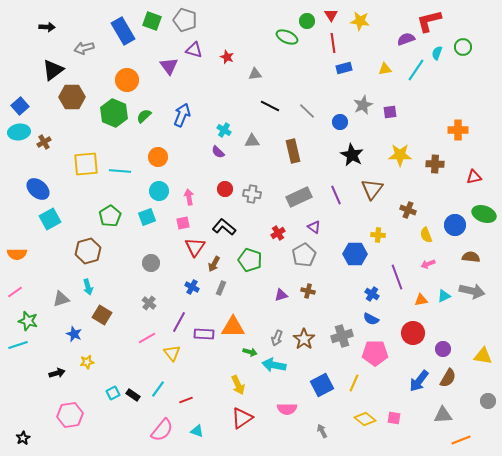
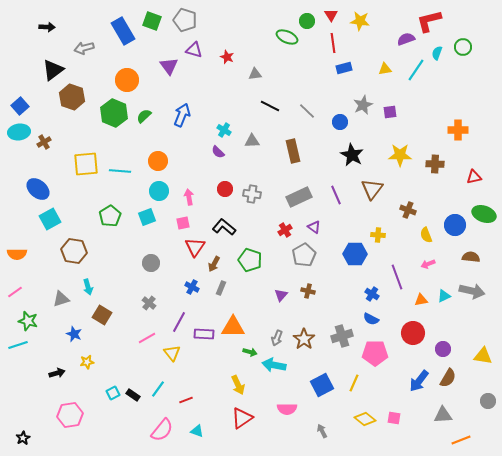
brown hexagon at (72, 97): rotated 20 degrees clockwise
orange circle at (158, 157): moved 4 px down
red cross at (278, 233): moved 7 px right, 3 px up
brown hexagon at (88, 251): moved 14 px left; rotated 25 degrees clockwise
purple triangle at (281, 295): rotated 32 degrees counterclockwise
